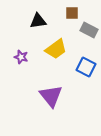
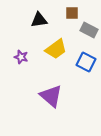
black triangle: moved 1 px right, 1 px up
blue square: moved 5 px up
purple triangle: rotated 10 degrees counterclockwise
